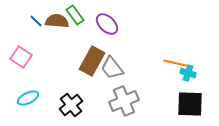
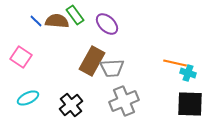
gray trapezoid: rotated 55 degrees counterclockwise
